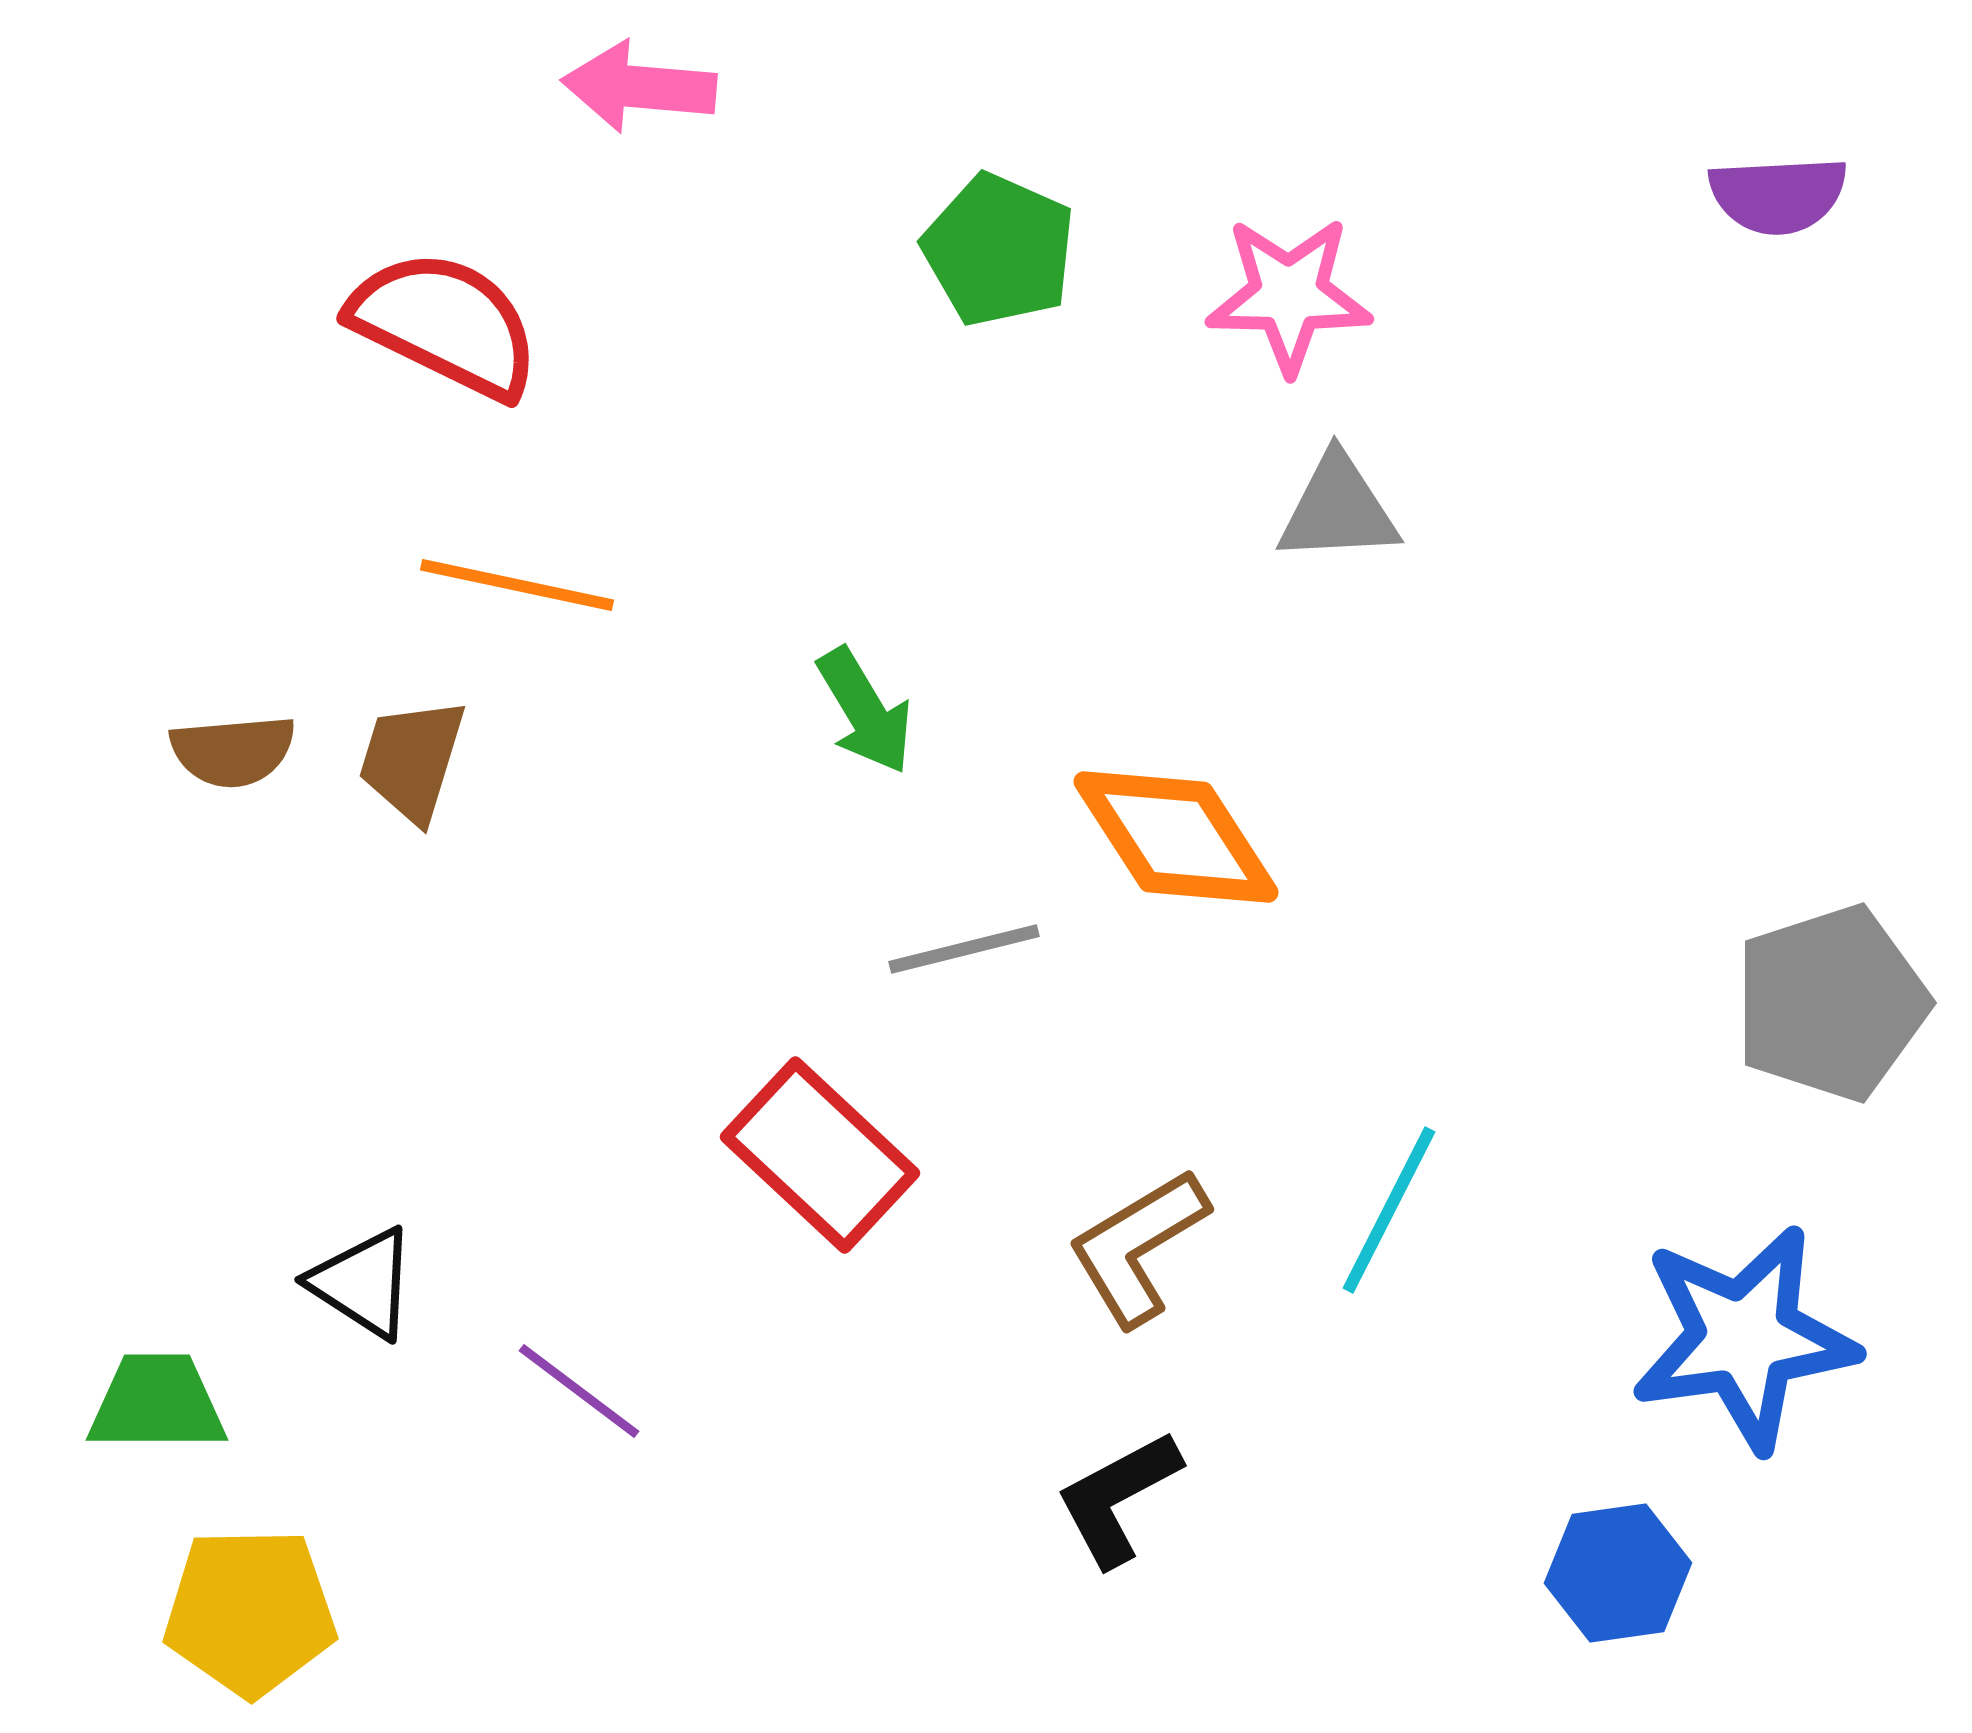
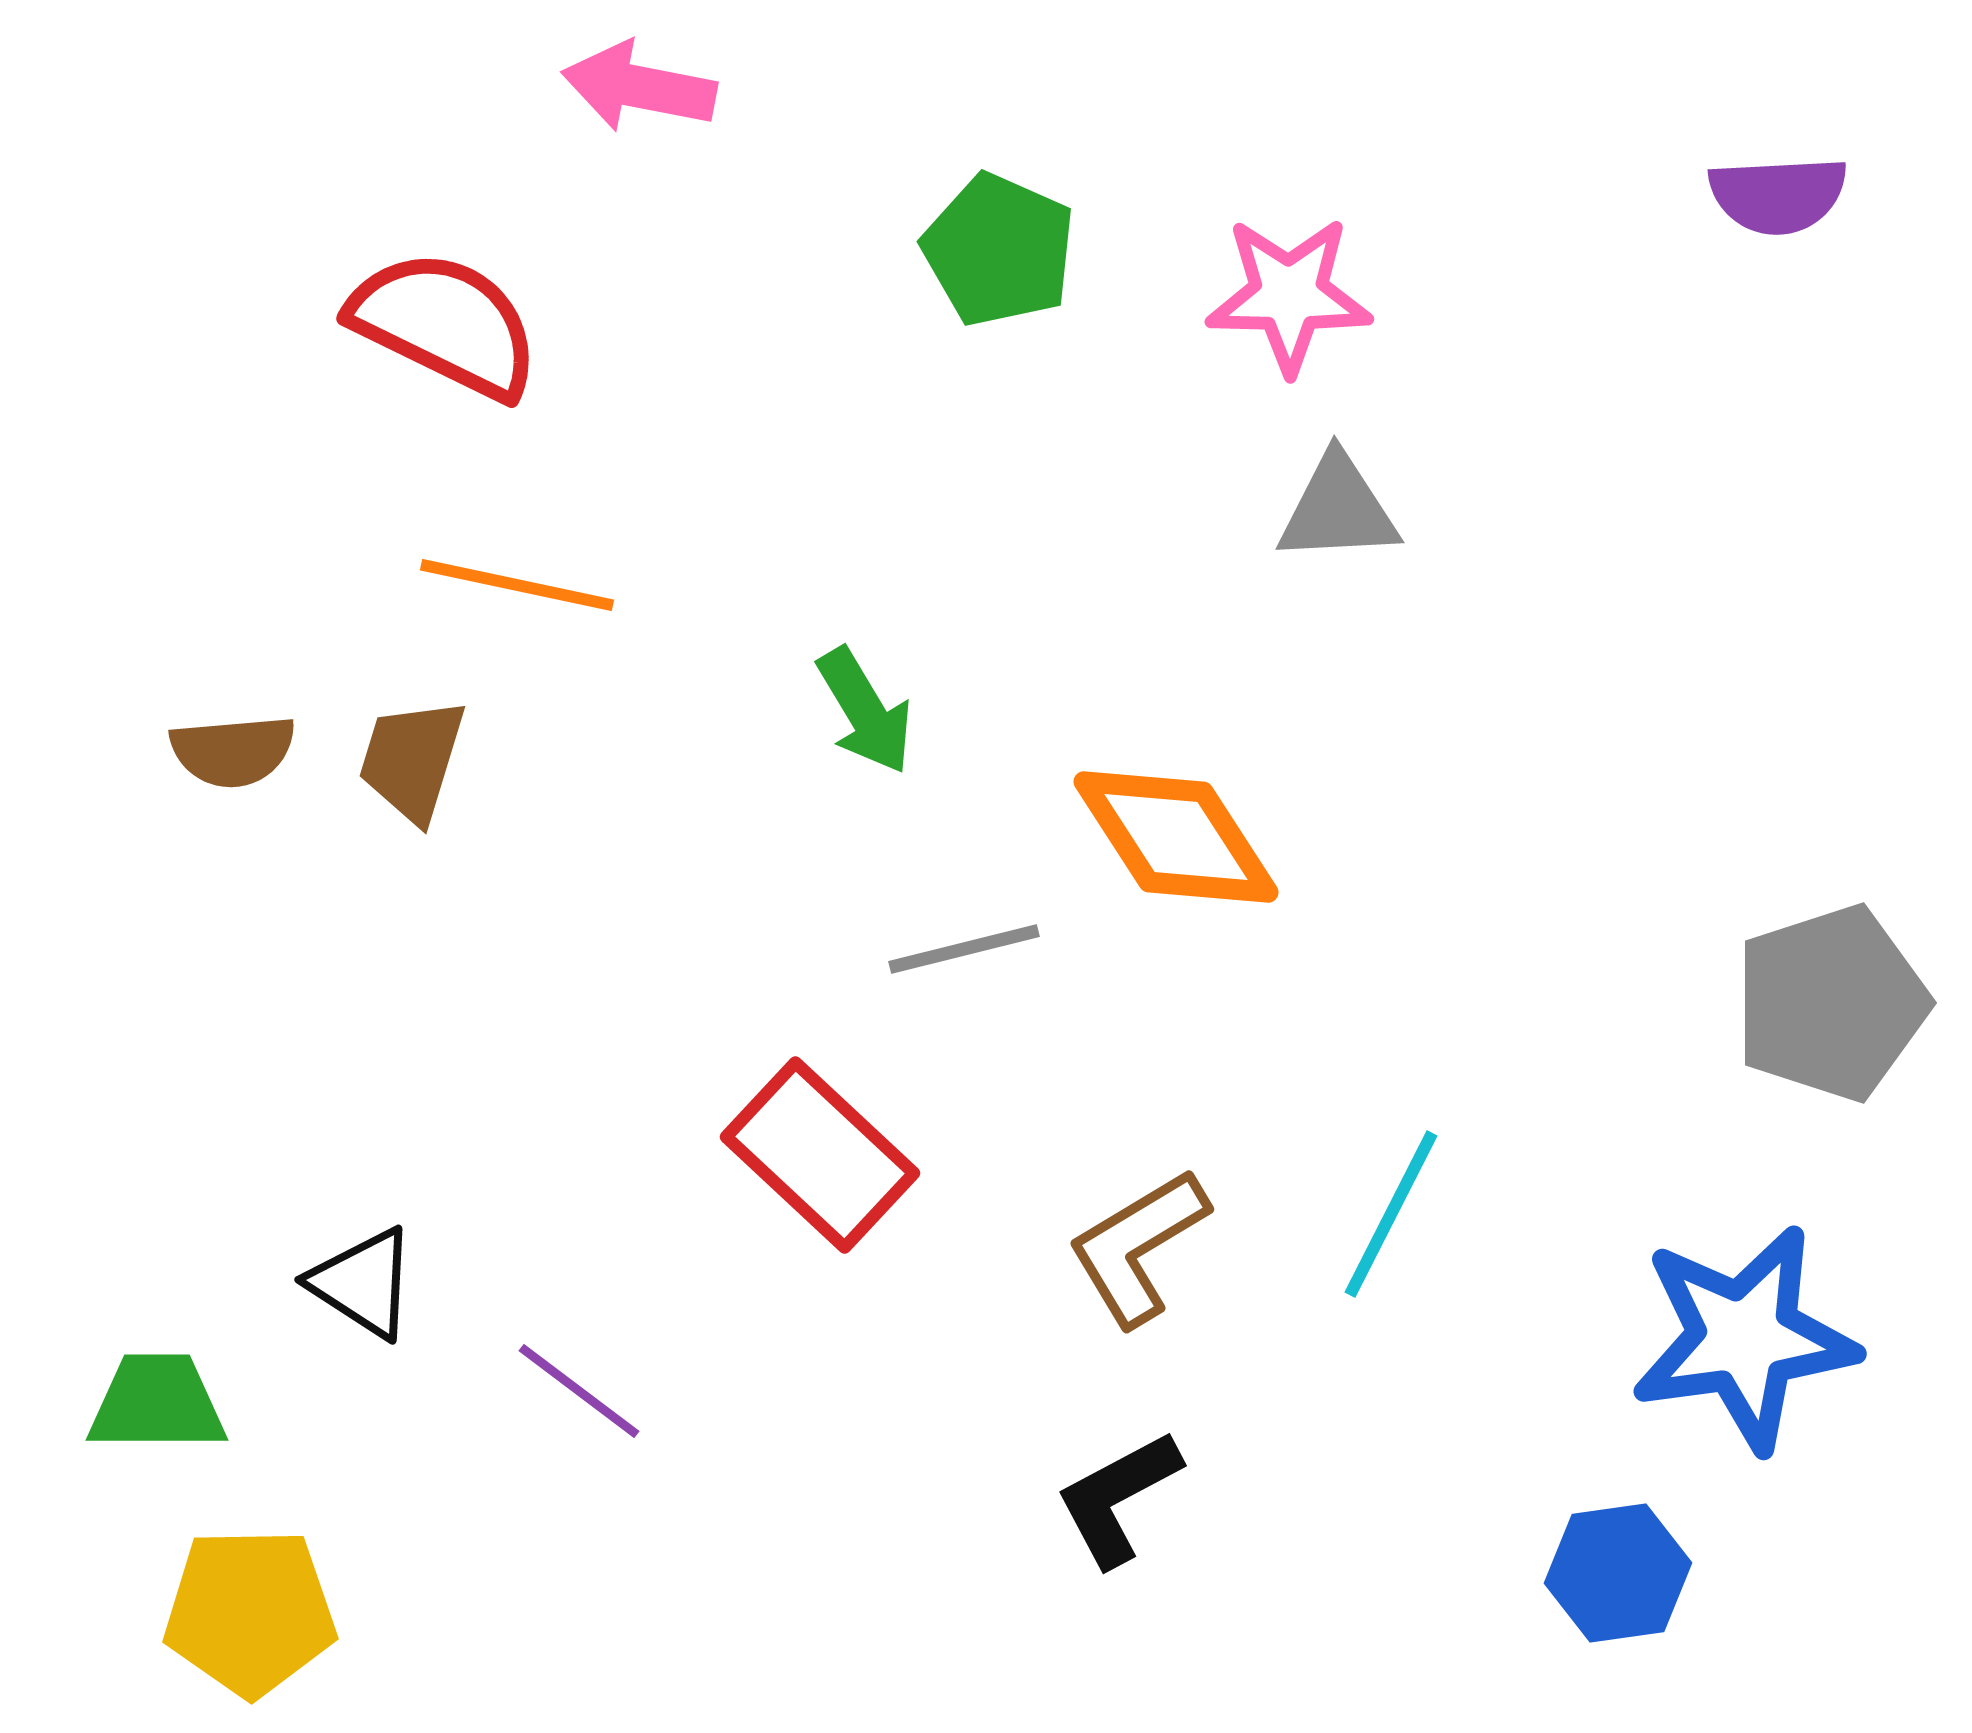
pink arrow: rotated 6 degrees clockwise
cyan line: moved 2 px right, 4 px down
